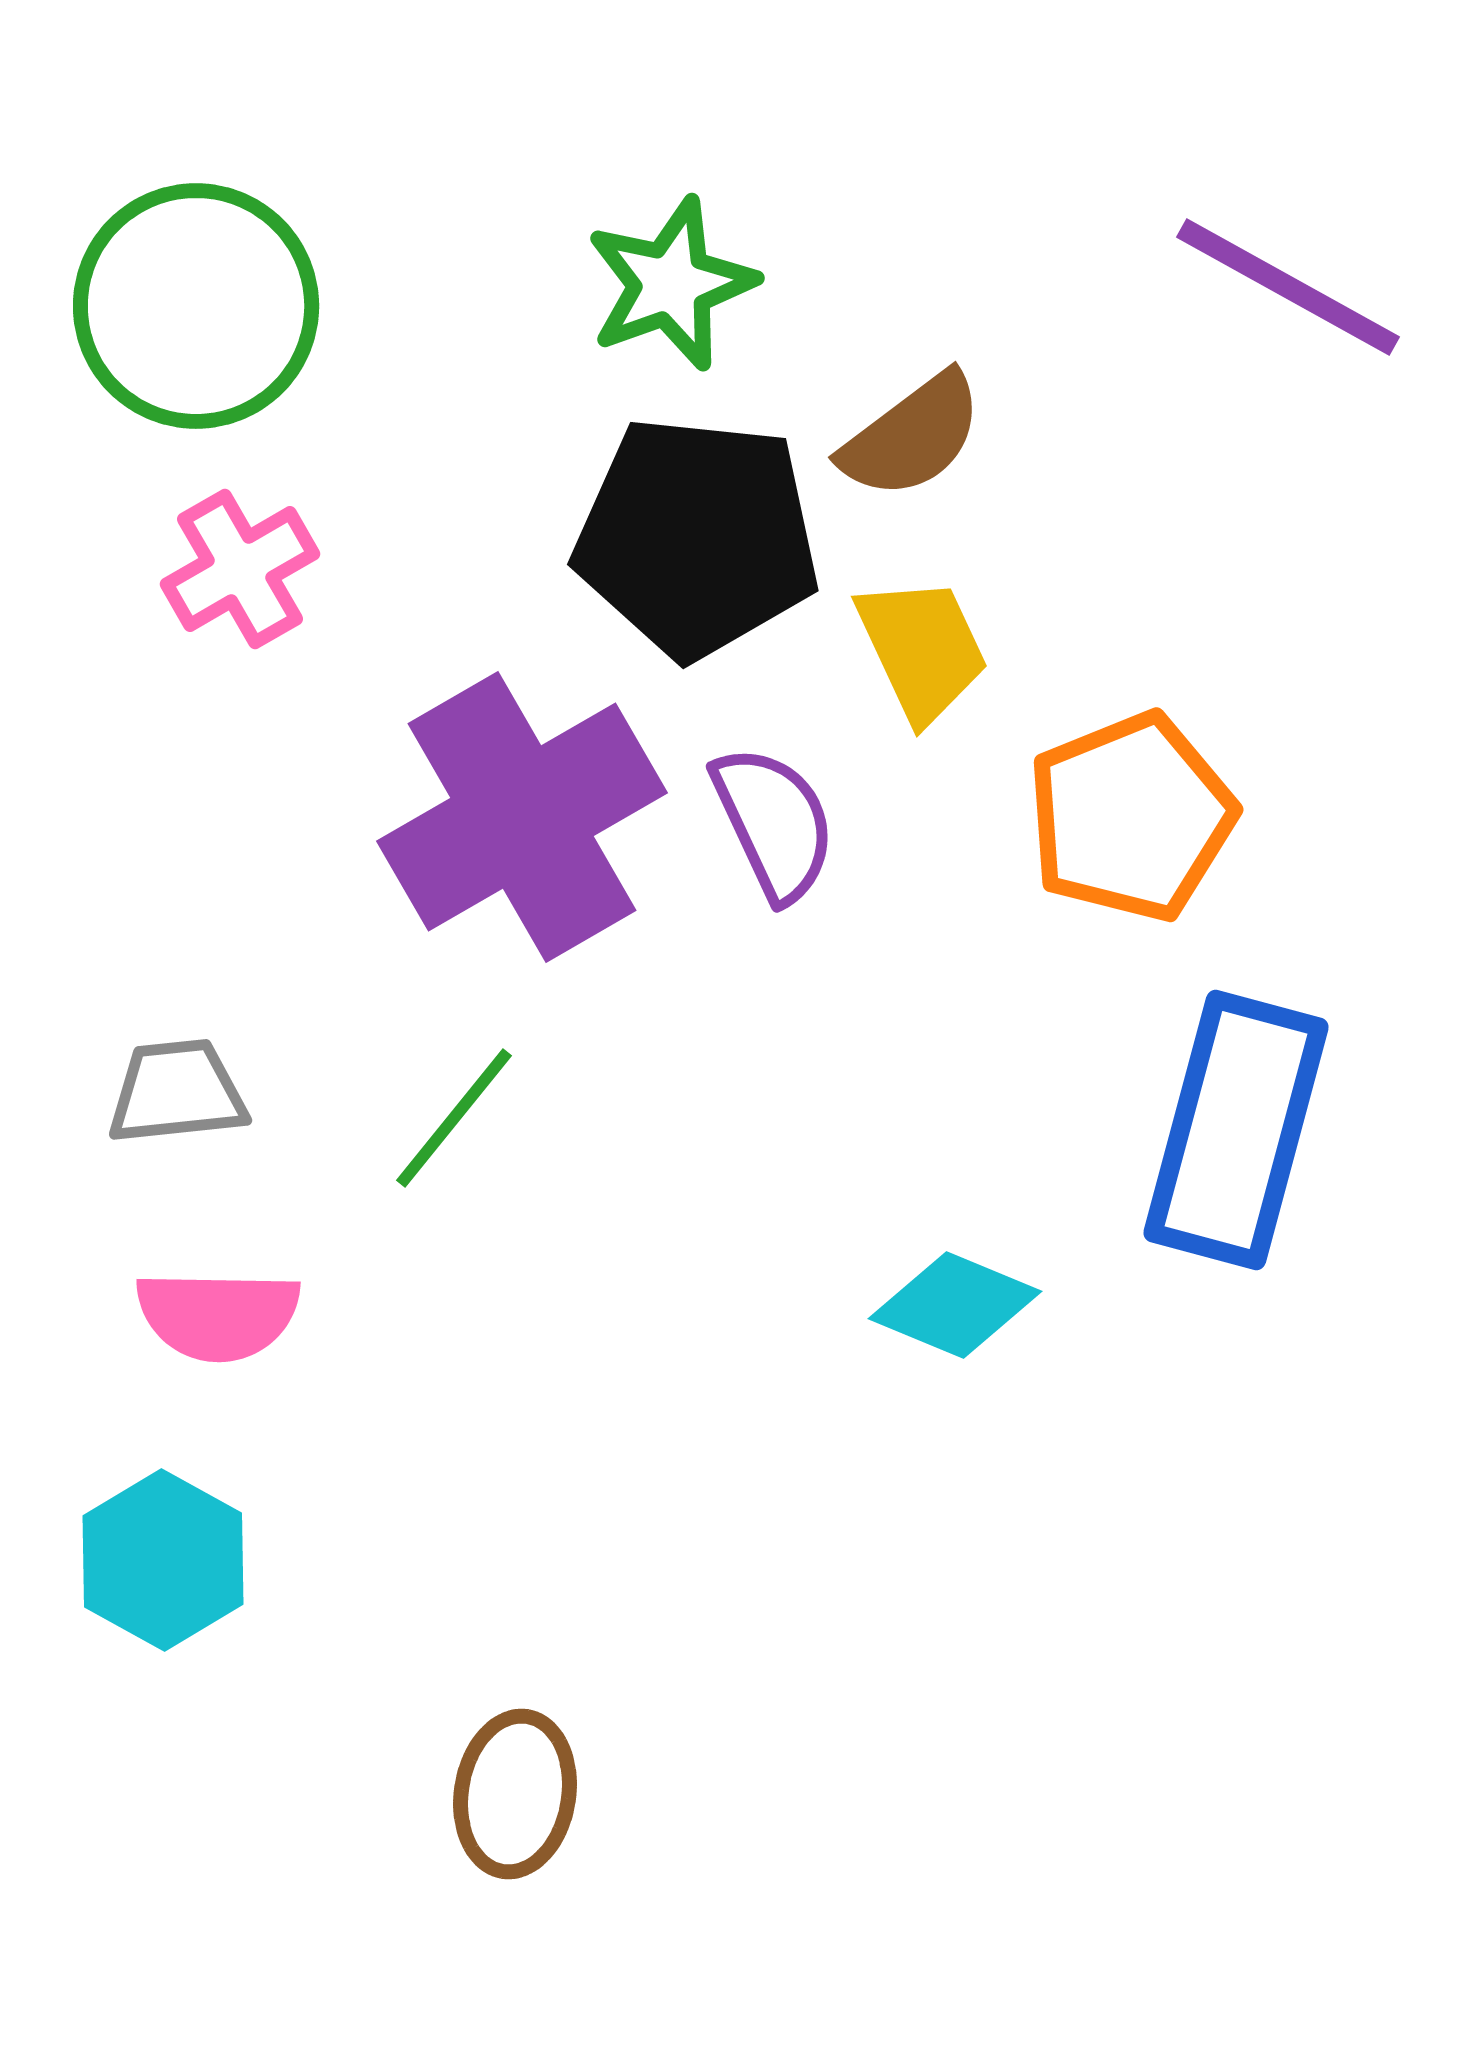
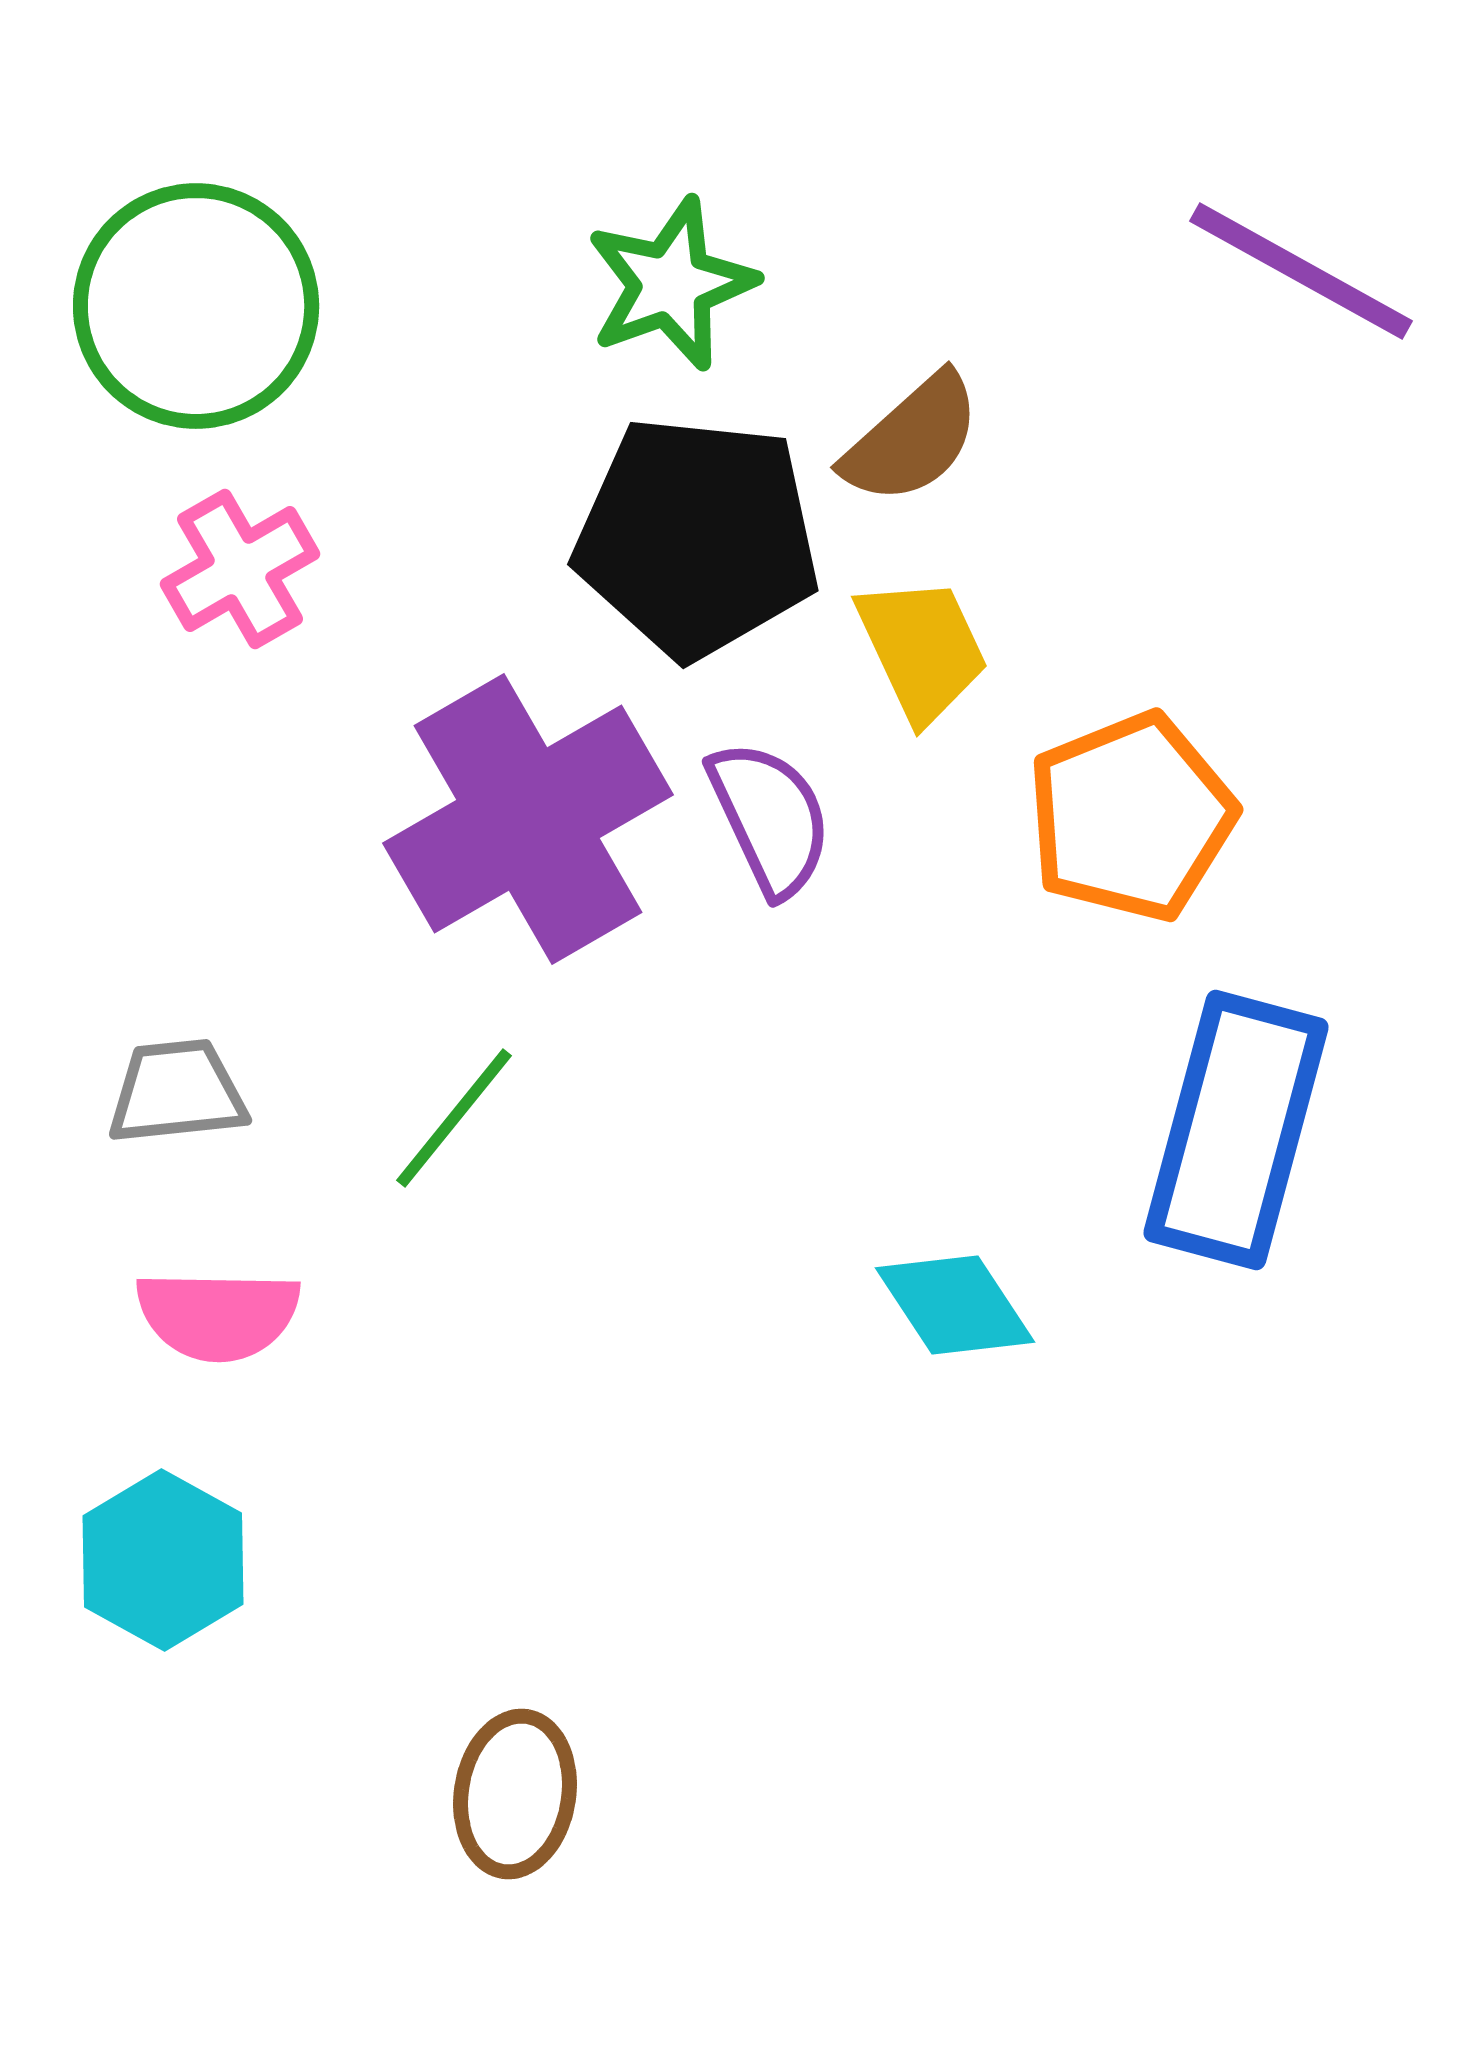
purple line: moved 13 px right, 16 px up
brown semicircle: moved 3 px down; rotated 5 degrees counterclockwise
purple cross: moved 6 px right, 2 px down
purple semicircle: moved 4 px left, 5 px up
cyan diamond: rotated 34 degrees clockwise
